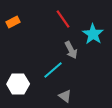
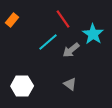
orange rectangle: moved 1 px left, 2 px up; rotated 24 degrees counterclockwise
gray arrow: rotated 78 degrees clockwise
cyan line: moved 5 px left, 28 px up
white hexagon: moved 4 px right, 2 px down
gray triangle: moved 5 px right, 12 px up
